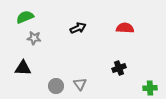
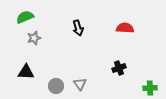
black arrow: rotated 98 degrees clockwise
gray star: rotated 24 degrees counterclockwise
black triangle: moved 3 px right, 4 px down
